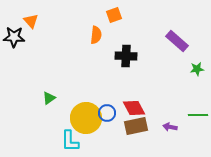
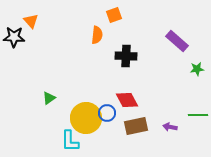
orange semicircle: moved 1 px right
red diamond: moved 7 px left, 8 px up
